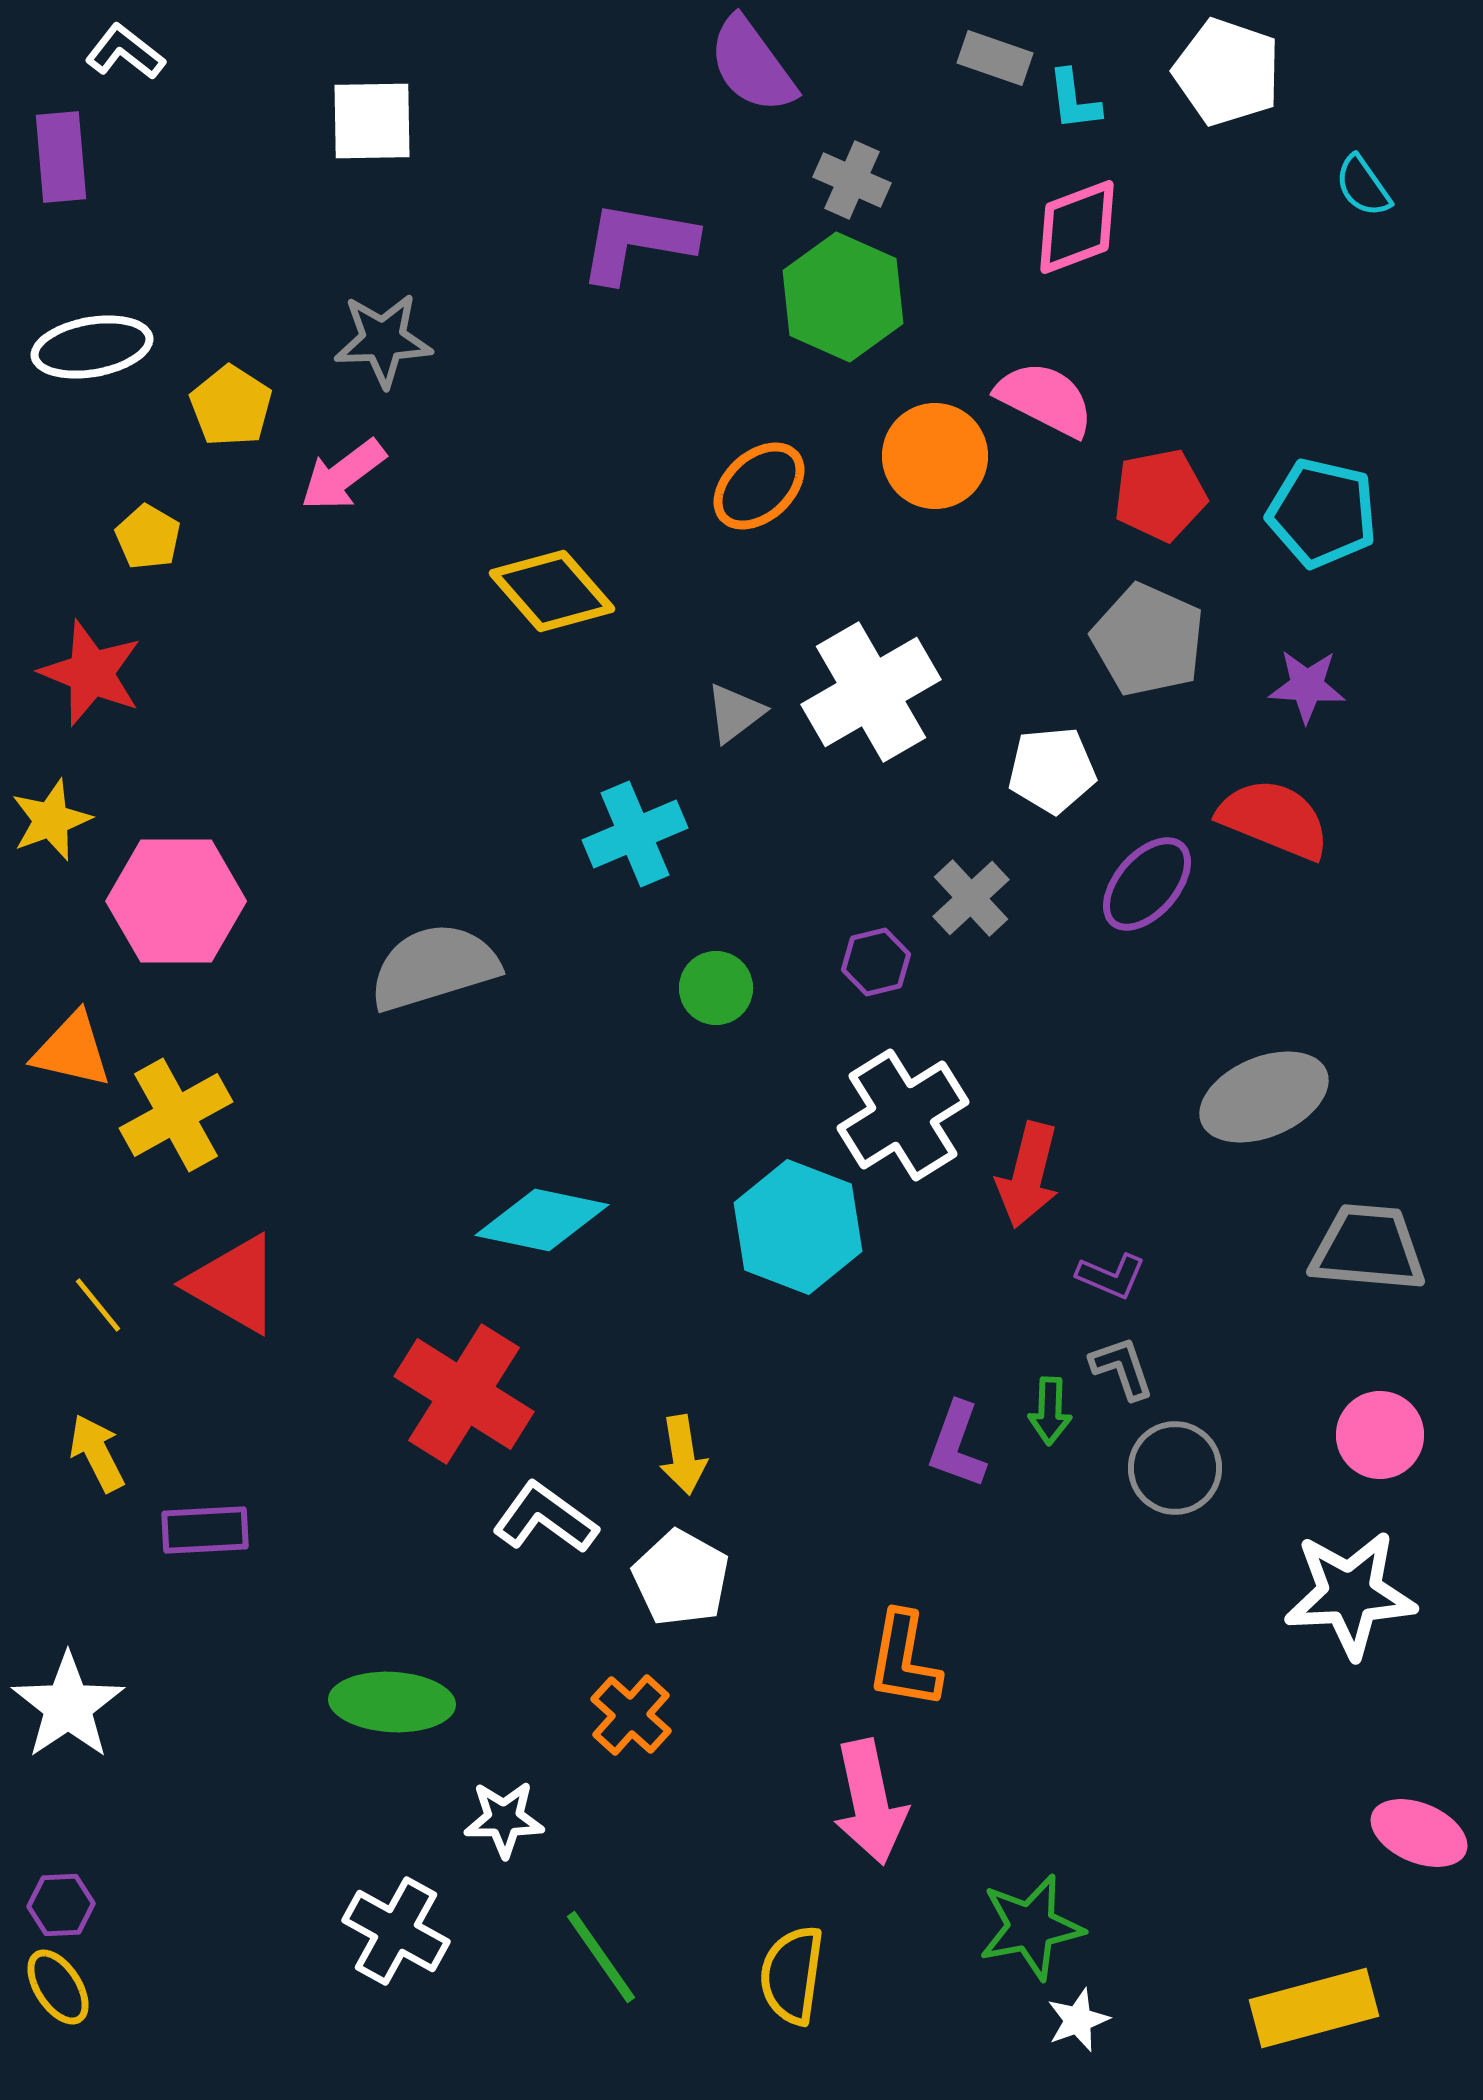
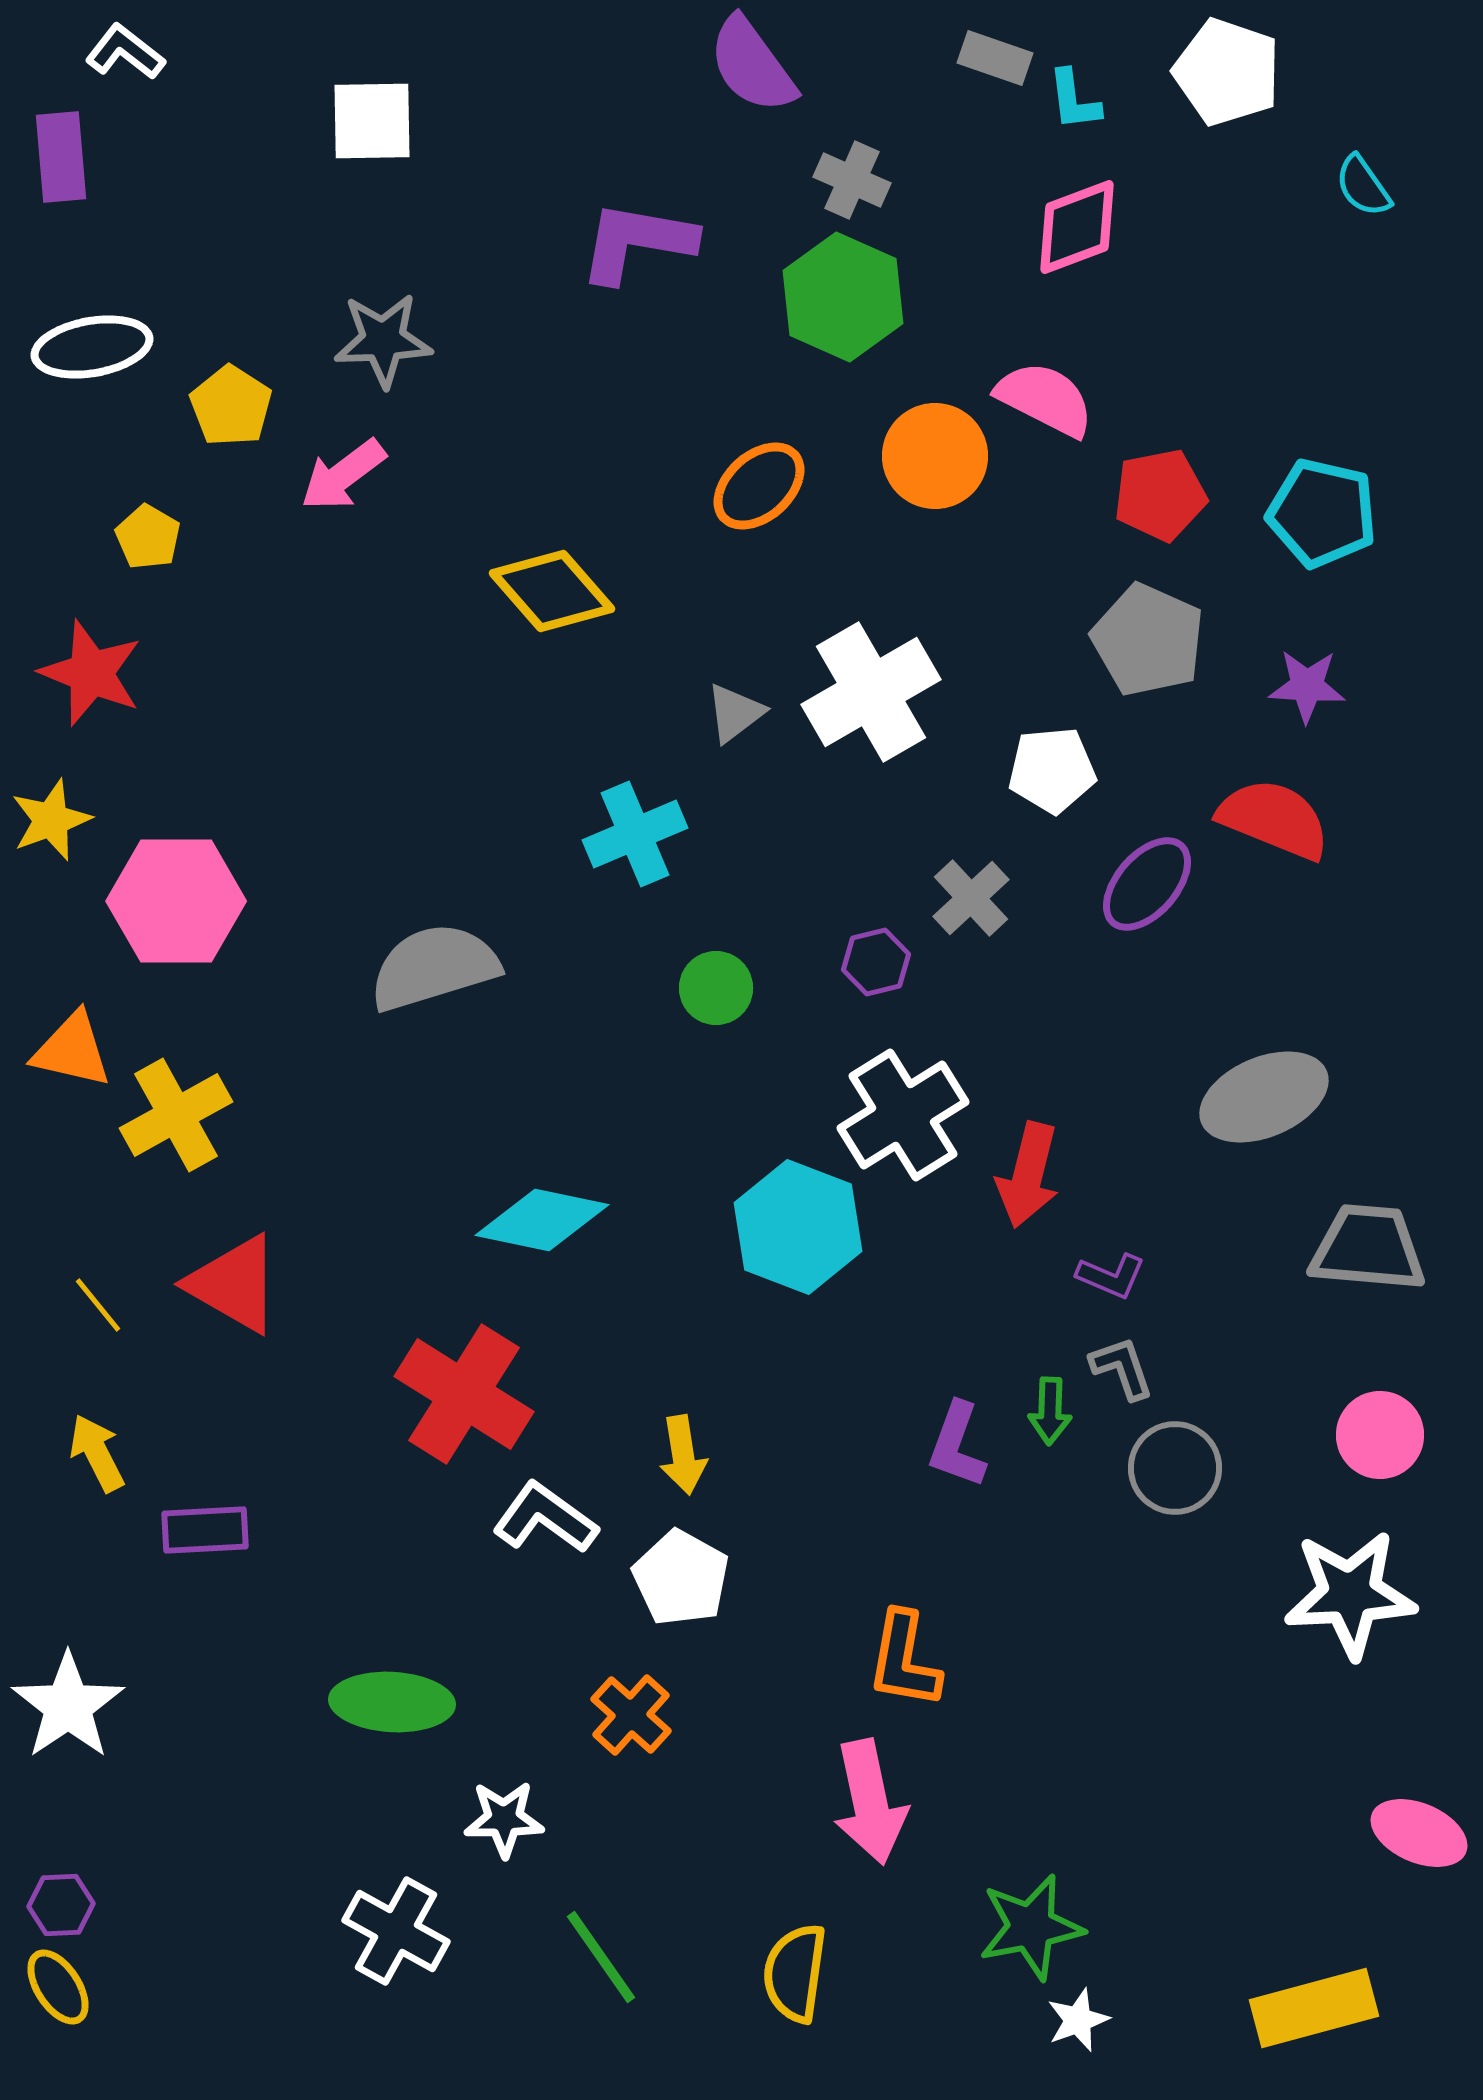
yellow semicircle at (792, 1975): moved 3 px right, 2 px up
